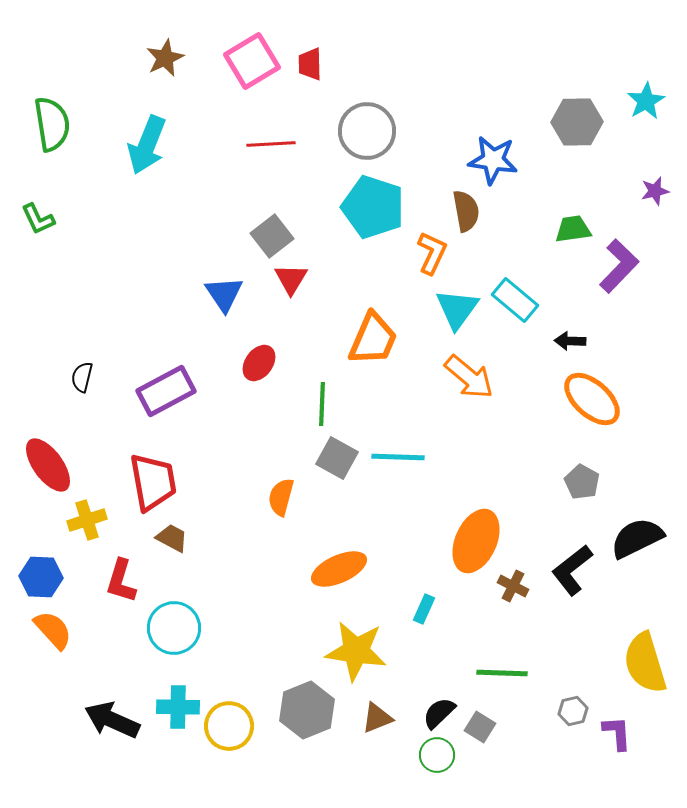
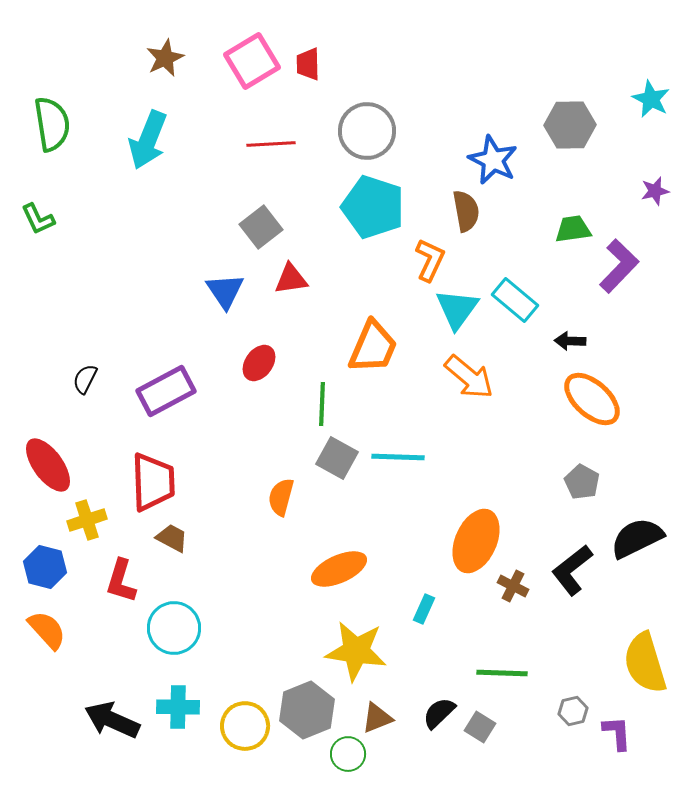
red trapezoid at (310, 64): moved 2 px left
cyan star at (646, 101): moved 5 px right, 2 px up; rotated 15 degrees counterclockwise
gray hexagon at (577, 122): moved 7 px left, 3 px down
cyan arrow at (147, 145): moved 1 px right, 5 px up
blue star at (493, 160): rotated 18 degrees clockwise
gray square at (272, 236): moved 11 px left, 9 px up
orange L-shape at (432, 253): moved 2 px left, 7 px down
red triangle at (291, 279): rotated 51 degrees clockwise
blue triangle at (224, 294): moved 1 px right, 3 px up
orange trapezoid at (373, 339): moved 8 px down
black semicircle at (82, 377): moved 3 px right, 2 px down; rotated 12 degrees clockwise
red trapezoid at (153, 482): rotated 8 degrees clockwise
blue hexagon at (41, 577): moved 4 px right, 10 px up; rotated 12 degrees clockwise
orange semicircle at (53, 630): moved 6 px left
yellow circle at (229, 726): moved 16 px right
green circle at (437, 755): moved 89 px left, 1 px up
